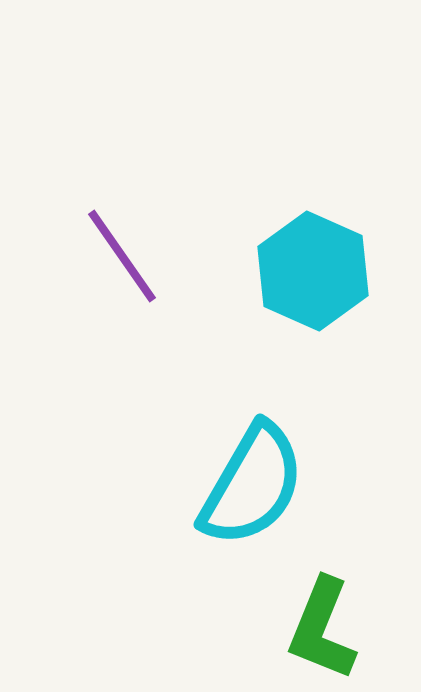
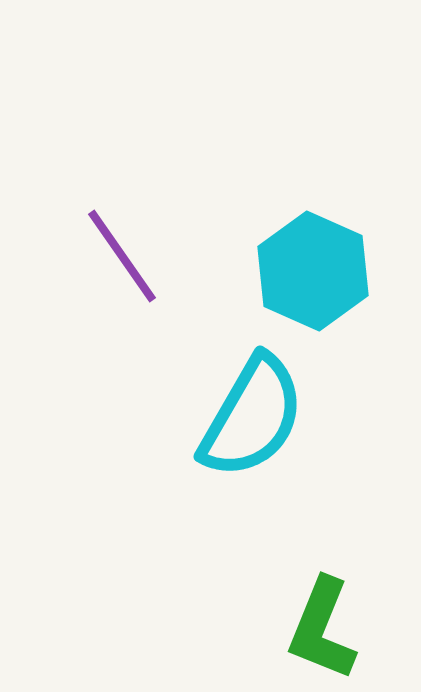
cyan semicircle: moved 68 px up
